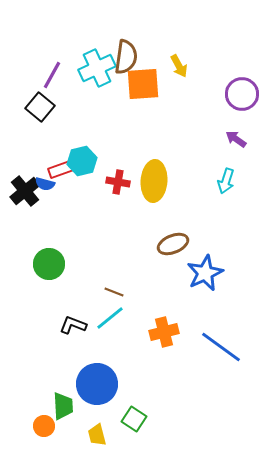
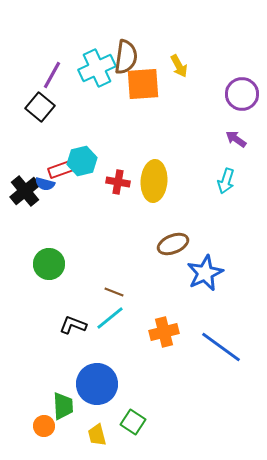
green square: moved 1 px left, 3 px down
